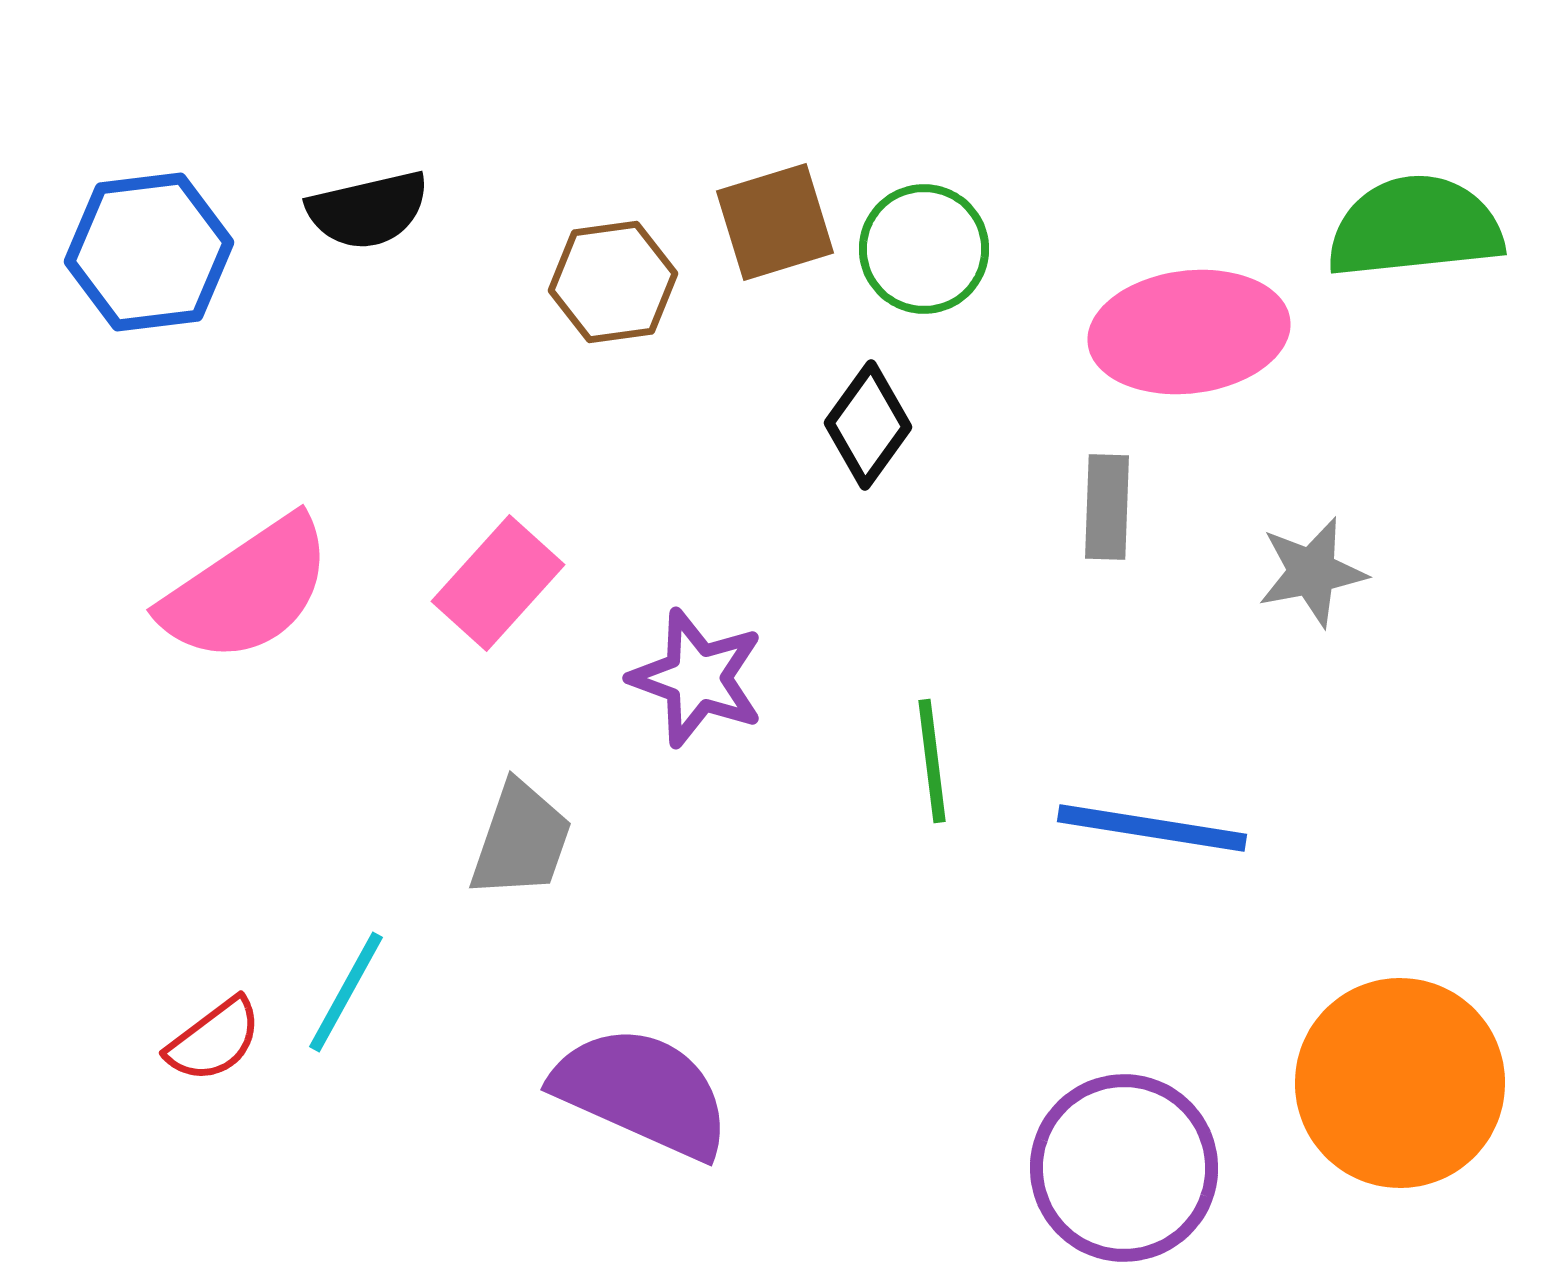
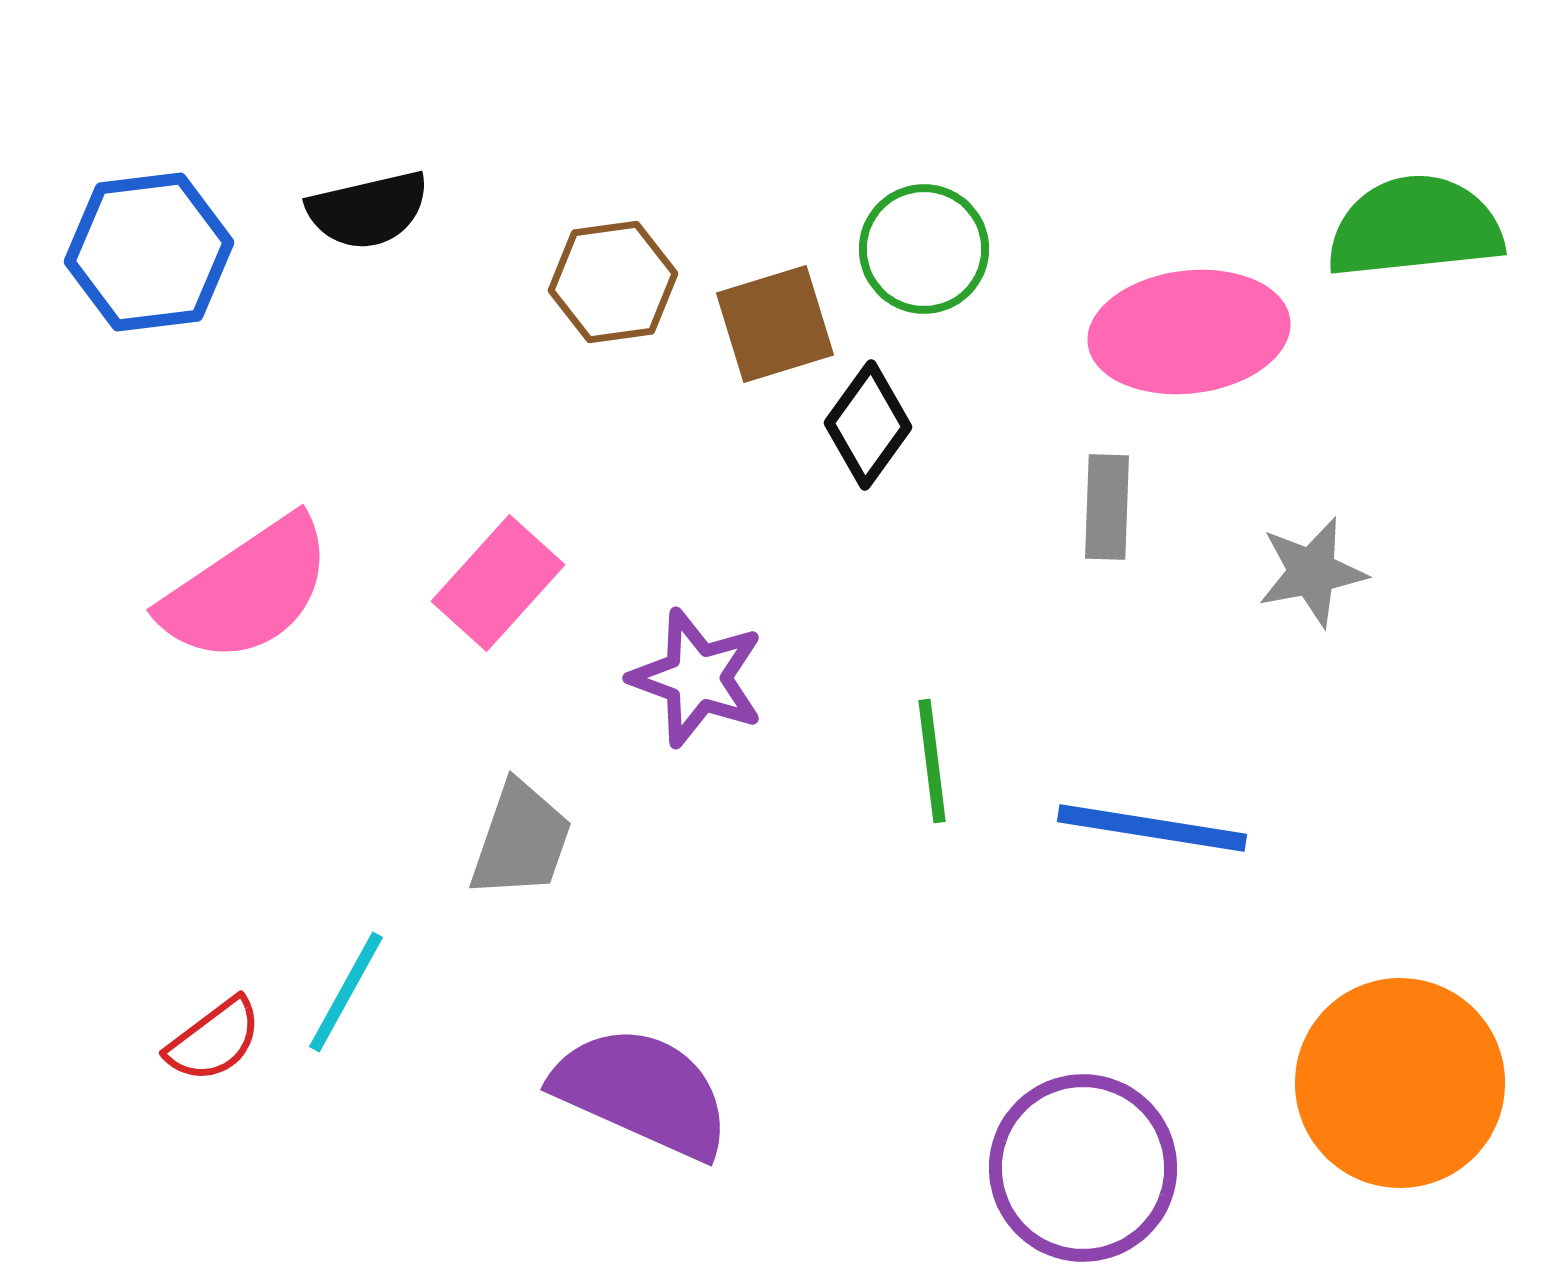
brown square: moved 102 px down
purple circle: moved 41 px left
